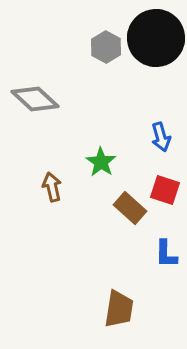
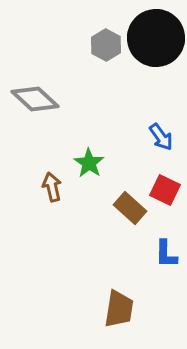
gray hexagon: moved 2 px up
blue arrow: rotated 20 degrees counterclockwise
green star: moved 12 px left, 1 px down
red square: rotated 8 degrees clockwise
